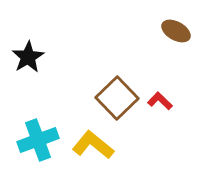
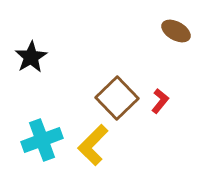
black star: moved 3 px right
red L-shape: rotated 85 degrees clockwise
cyan cross: moved 4 px right
yellow L-shape: rotated 84 degrees counterclockwise
